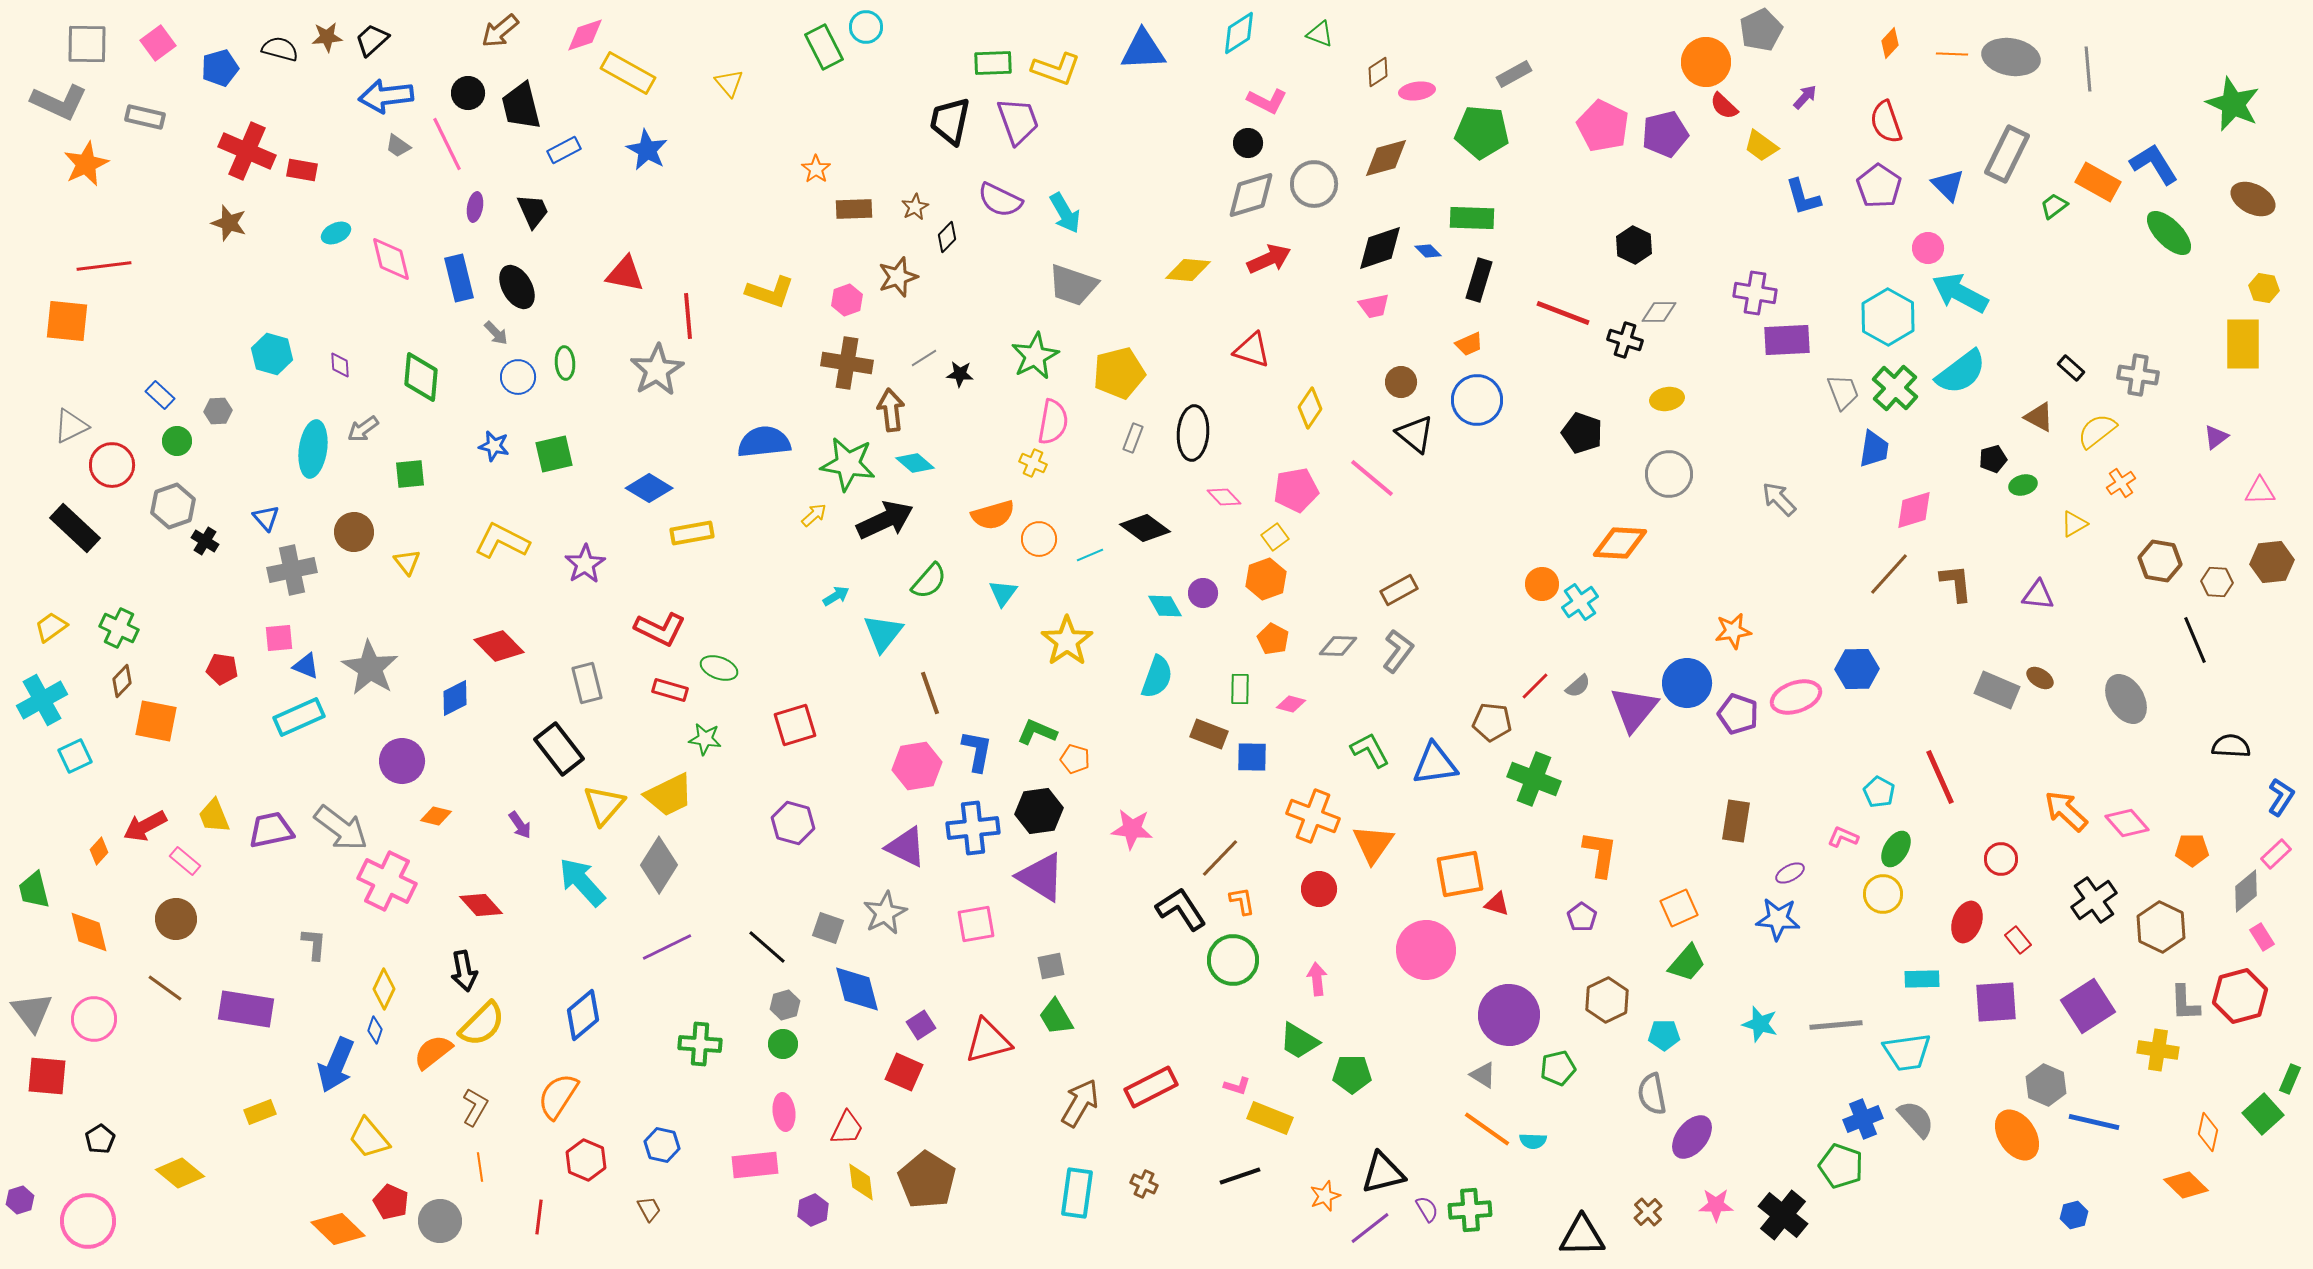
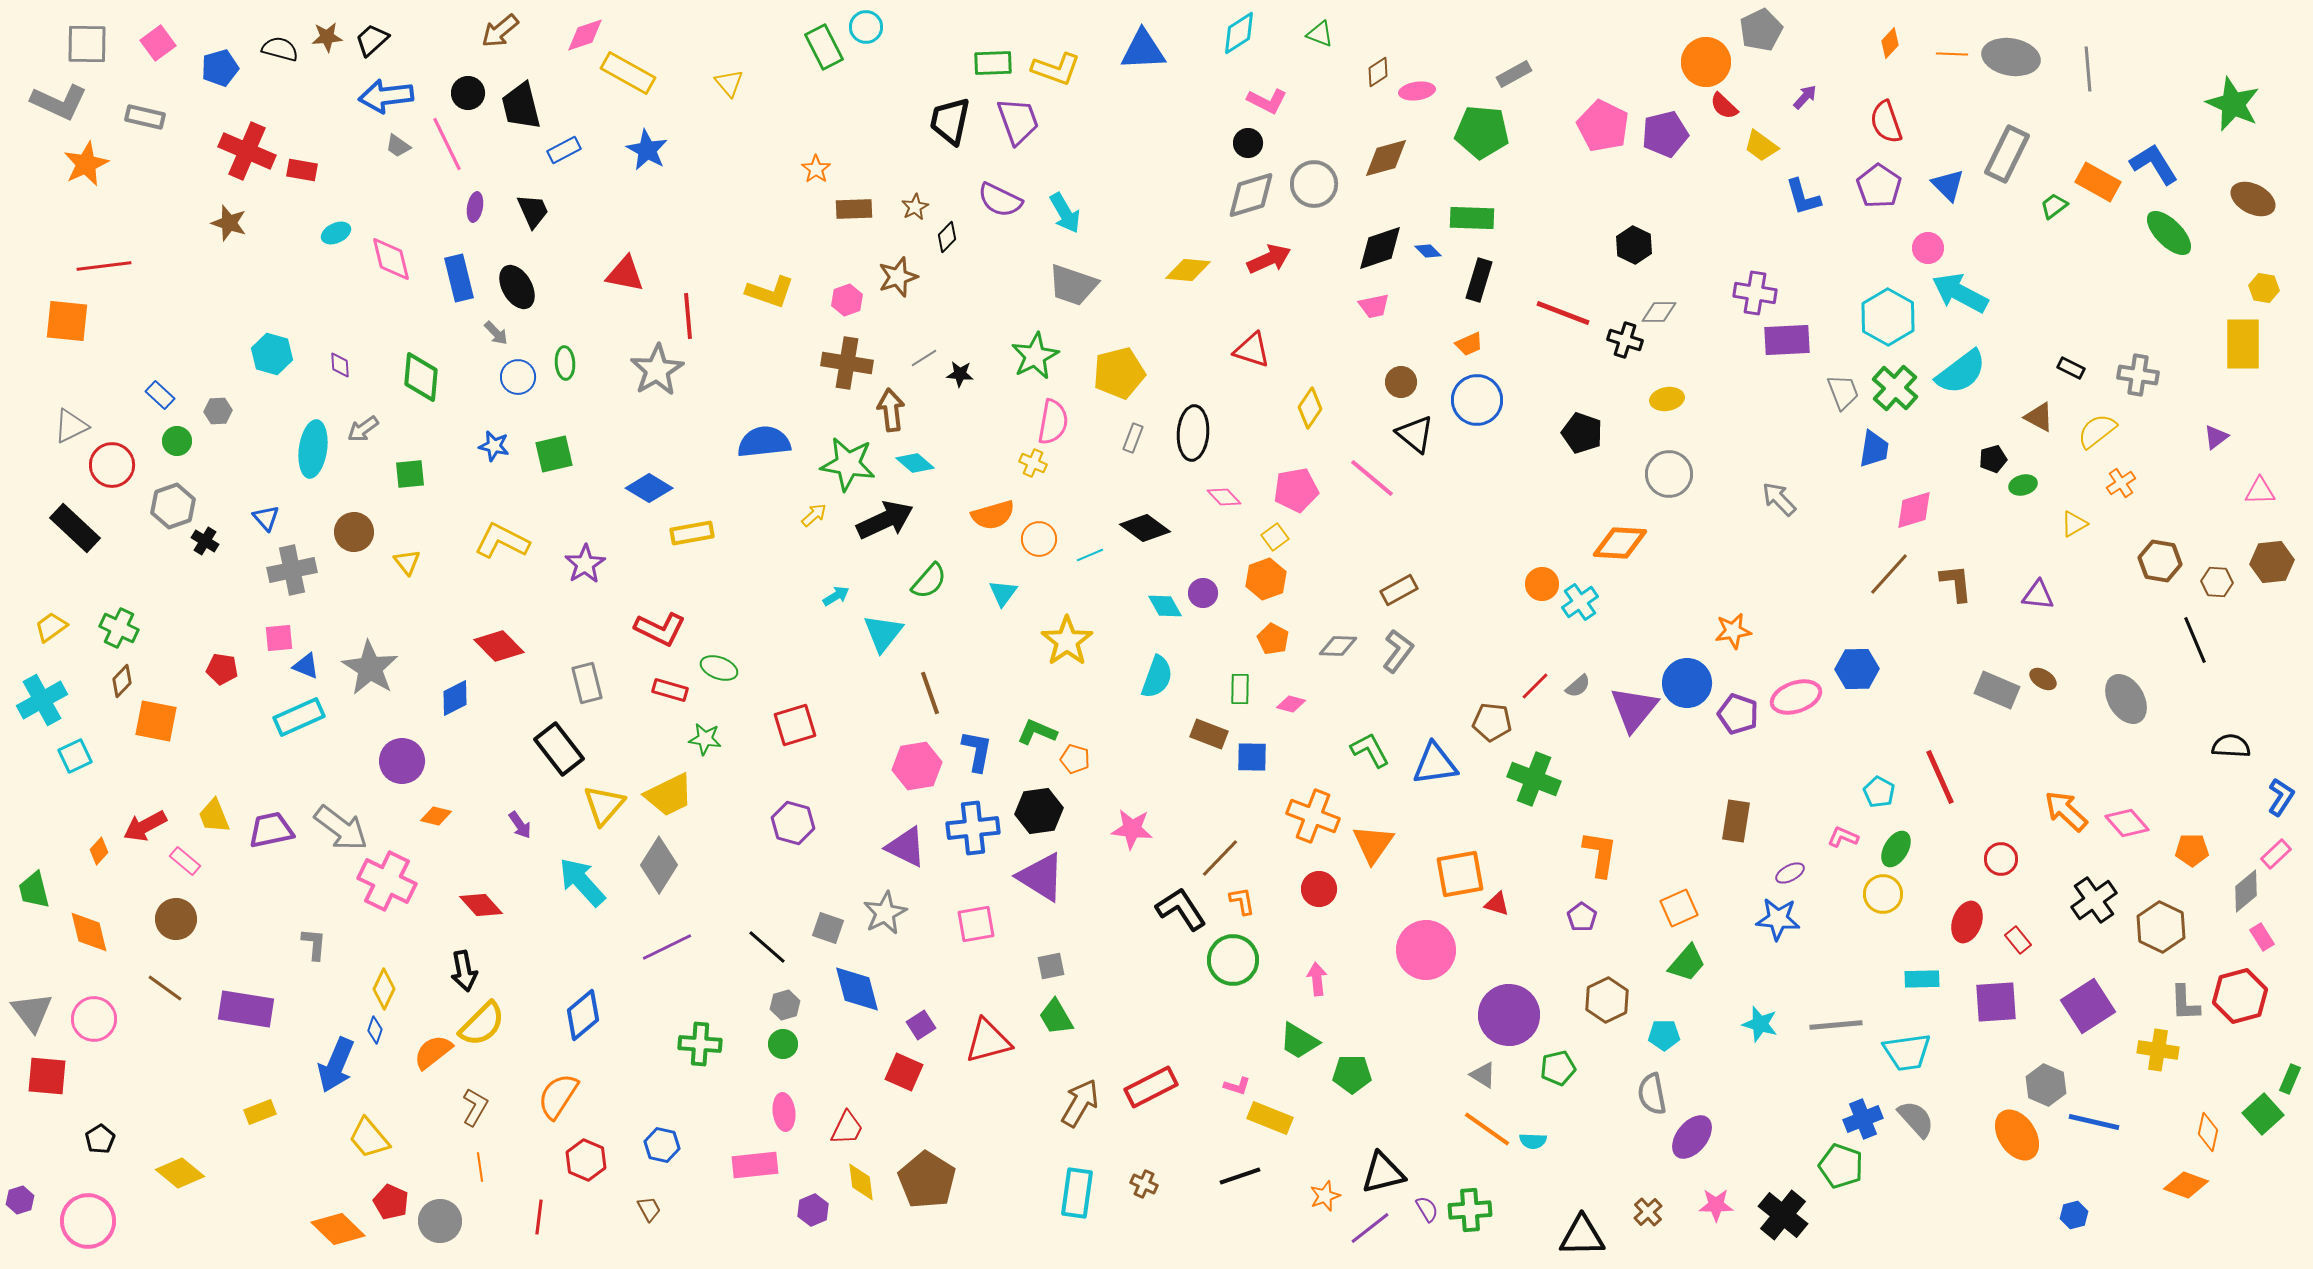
black rectangle at (2071, 368): rotated 16 degrees counterclockwise
brown ellipse at (2040, 678): moved 3 px right, 1 px down
orange diamond at (2186, 1185): rotated 24 degrees counterclockwise
